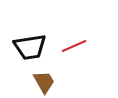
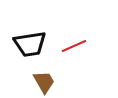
black trapezoid: moved 3 px up
